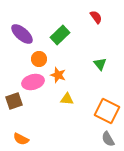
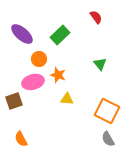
orange semicircle: rotated 35 degrees clockwise
